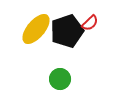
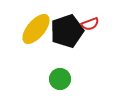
red semicircle: moved 1 px down; rotated 24 degrees clockwise
